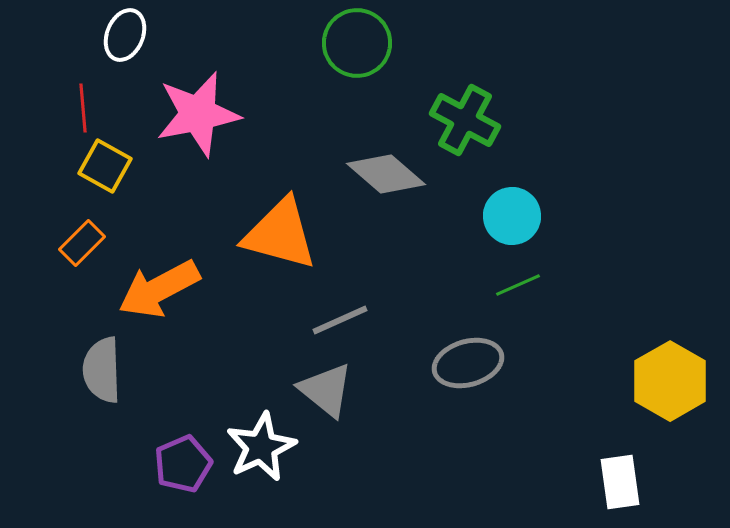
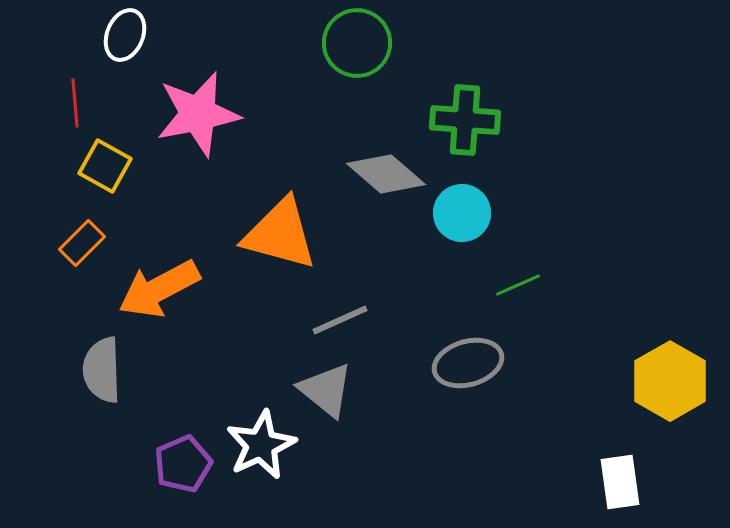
red line: moved 8 px left, 5 px up
green cross: rotated 24 degrees counterclockwise
cyan circle: moved 50 px left, 3 px up
white star: moved 2 px up
